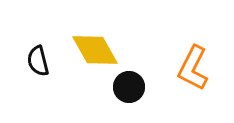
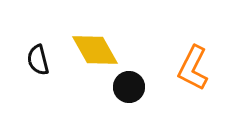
black semicircle: moved 1 px up
